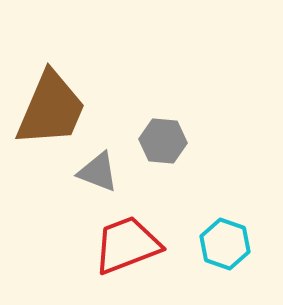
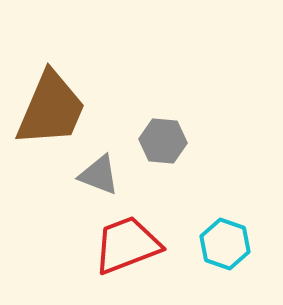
gray triangle: moved 1 px right, 3 px down
